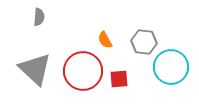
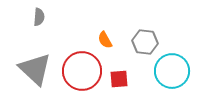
gray hexagon: moved 1 px right
cyan circle: moved 1 px right, 4 px down
red circle: moved 1 px left
